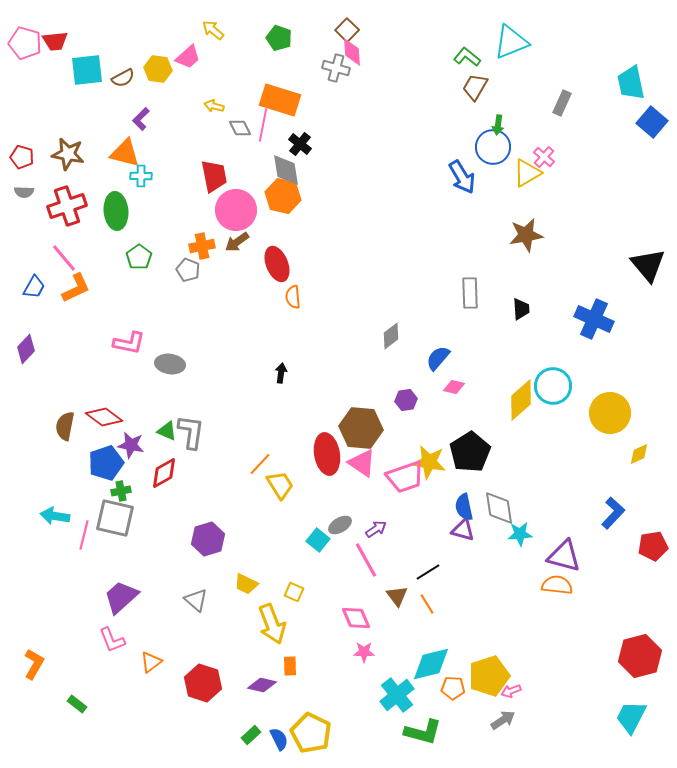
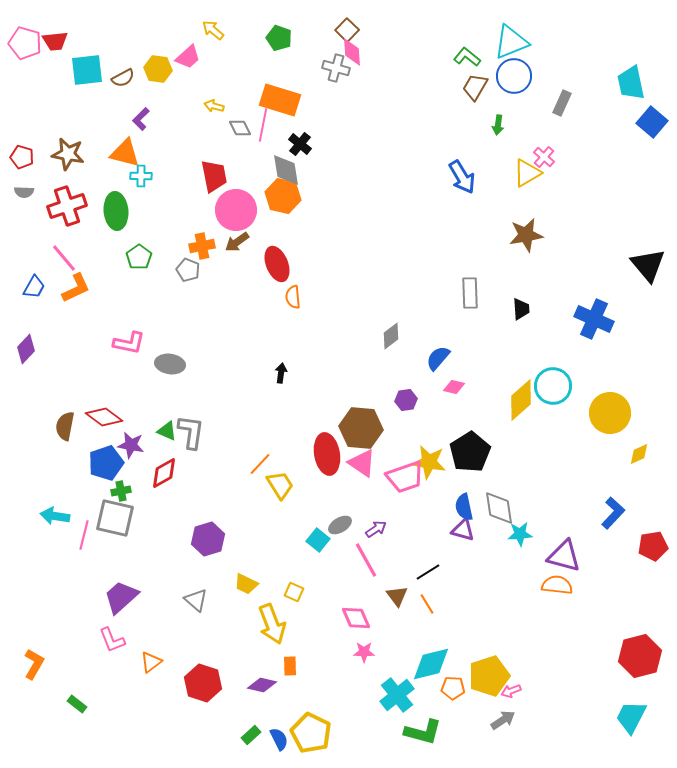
blue circle at (493, 147): moved 21 px right, 71 px up
